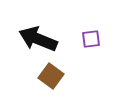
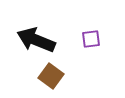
black arrow: moved 2 px left, 1 px down
